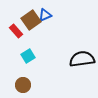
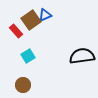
black semicircle: moved 3 px up
